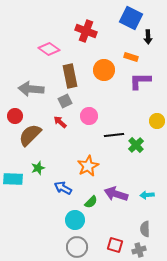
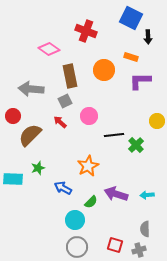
red circle: moved 2 px left
